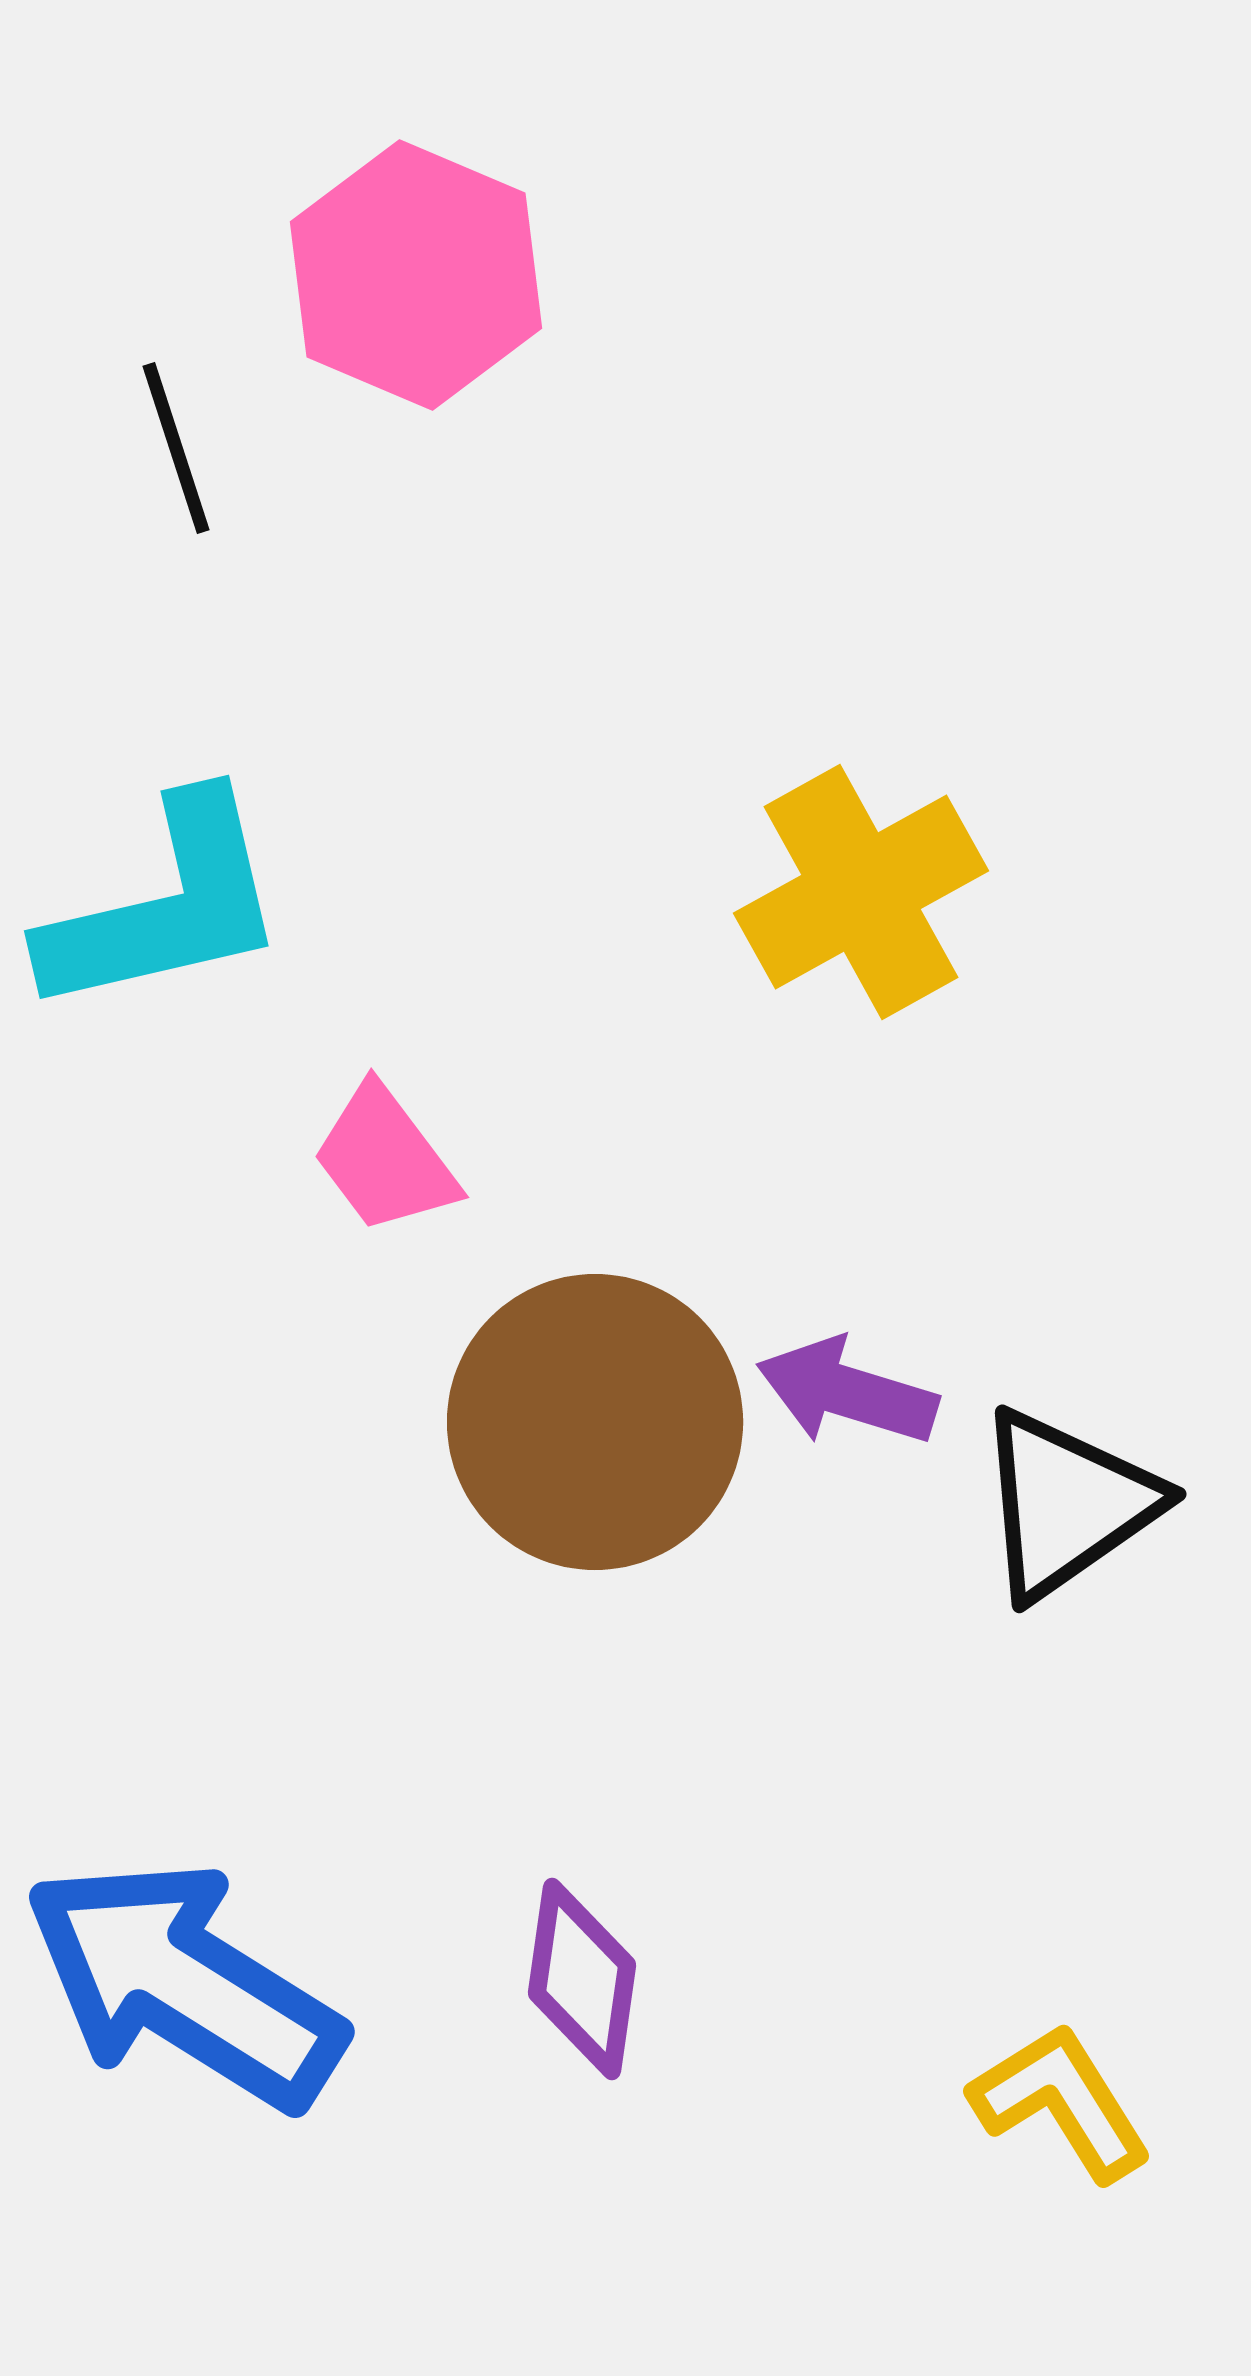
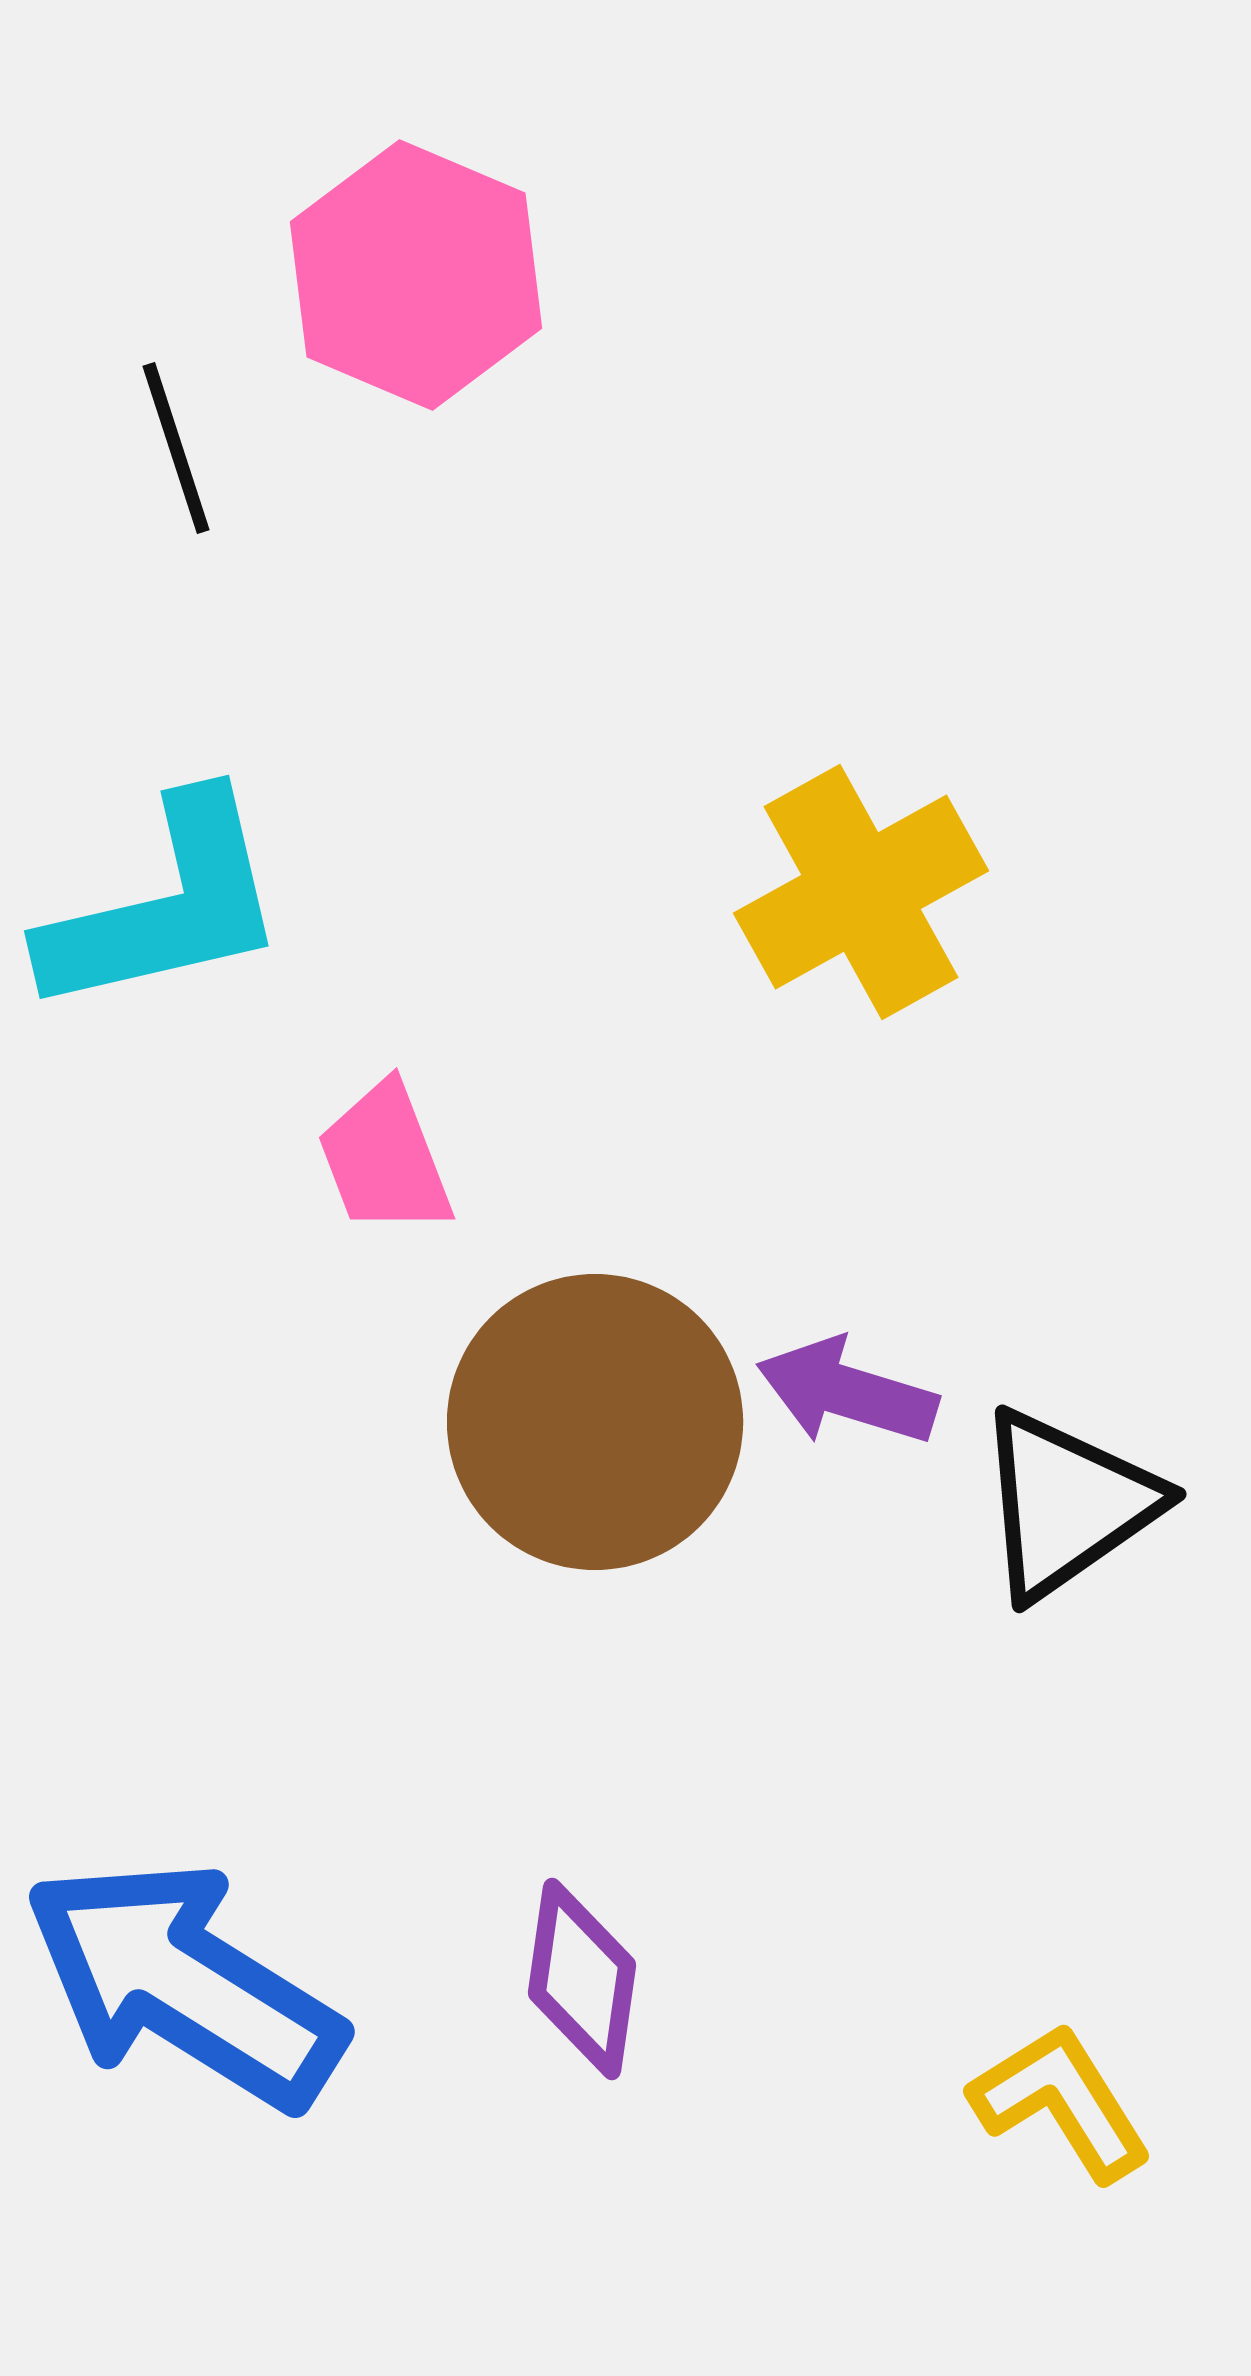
pink trapezoid: rotated 16 degrees clockwise
